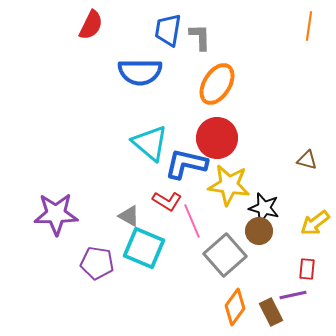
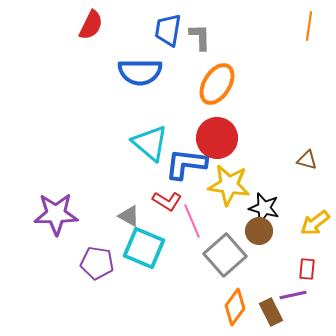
blue L-shape: rotated 6 degrees counterclockwise
